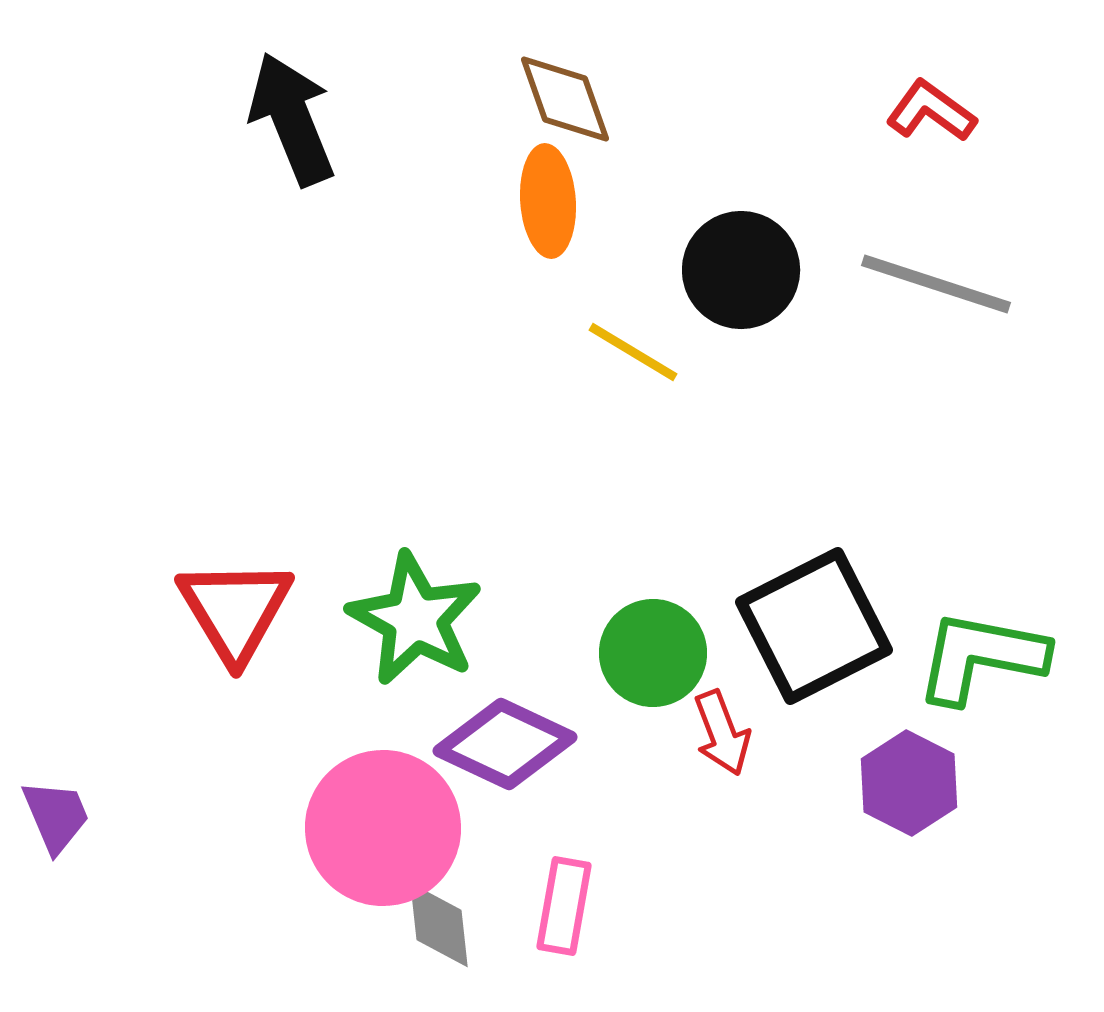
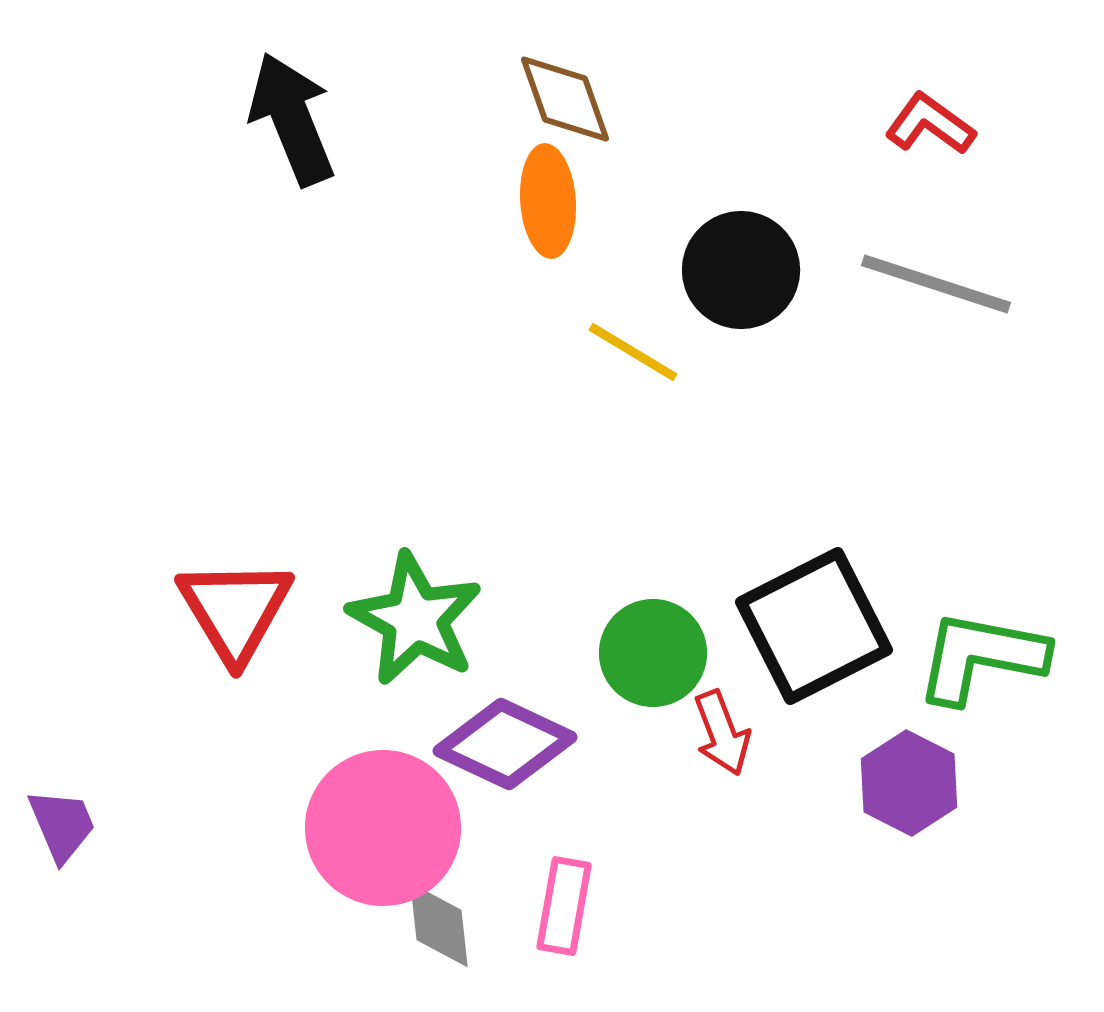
red L-shape: moved 1 px left, 13 px down
purple trapezoid: moved 6 px right, 9 px down
